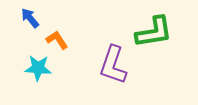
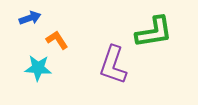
blue arrow: rotated 110 degrees clockwise
